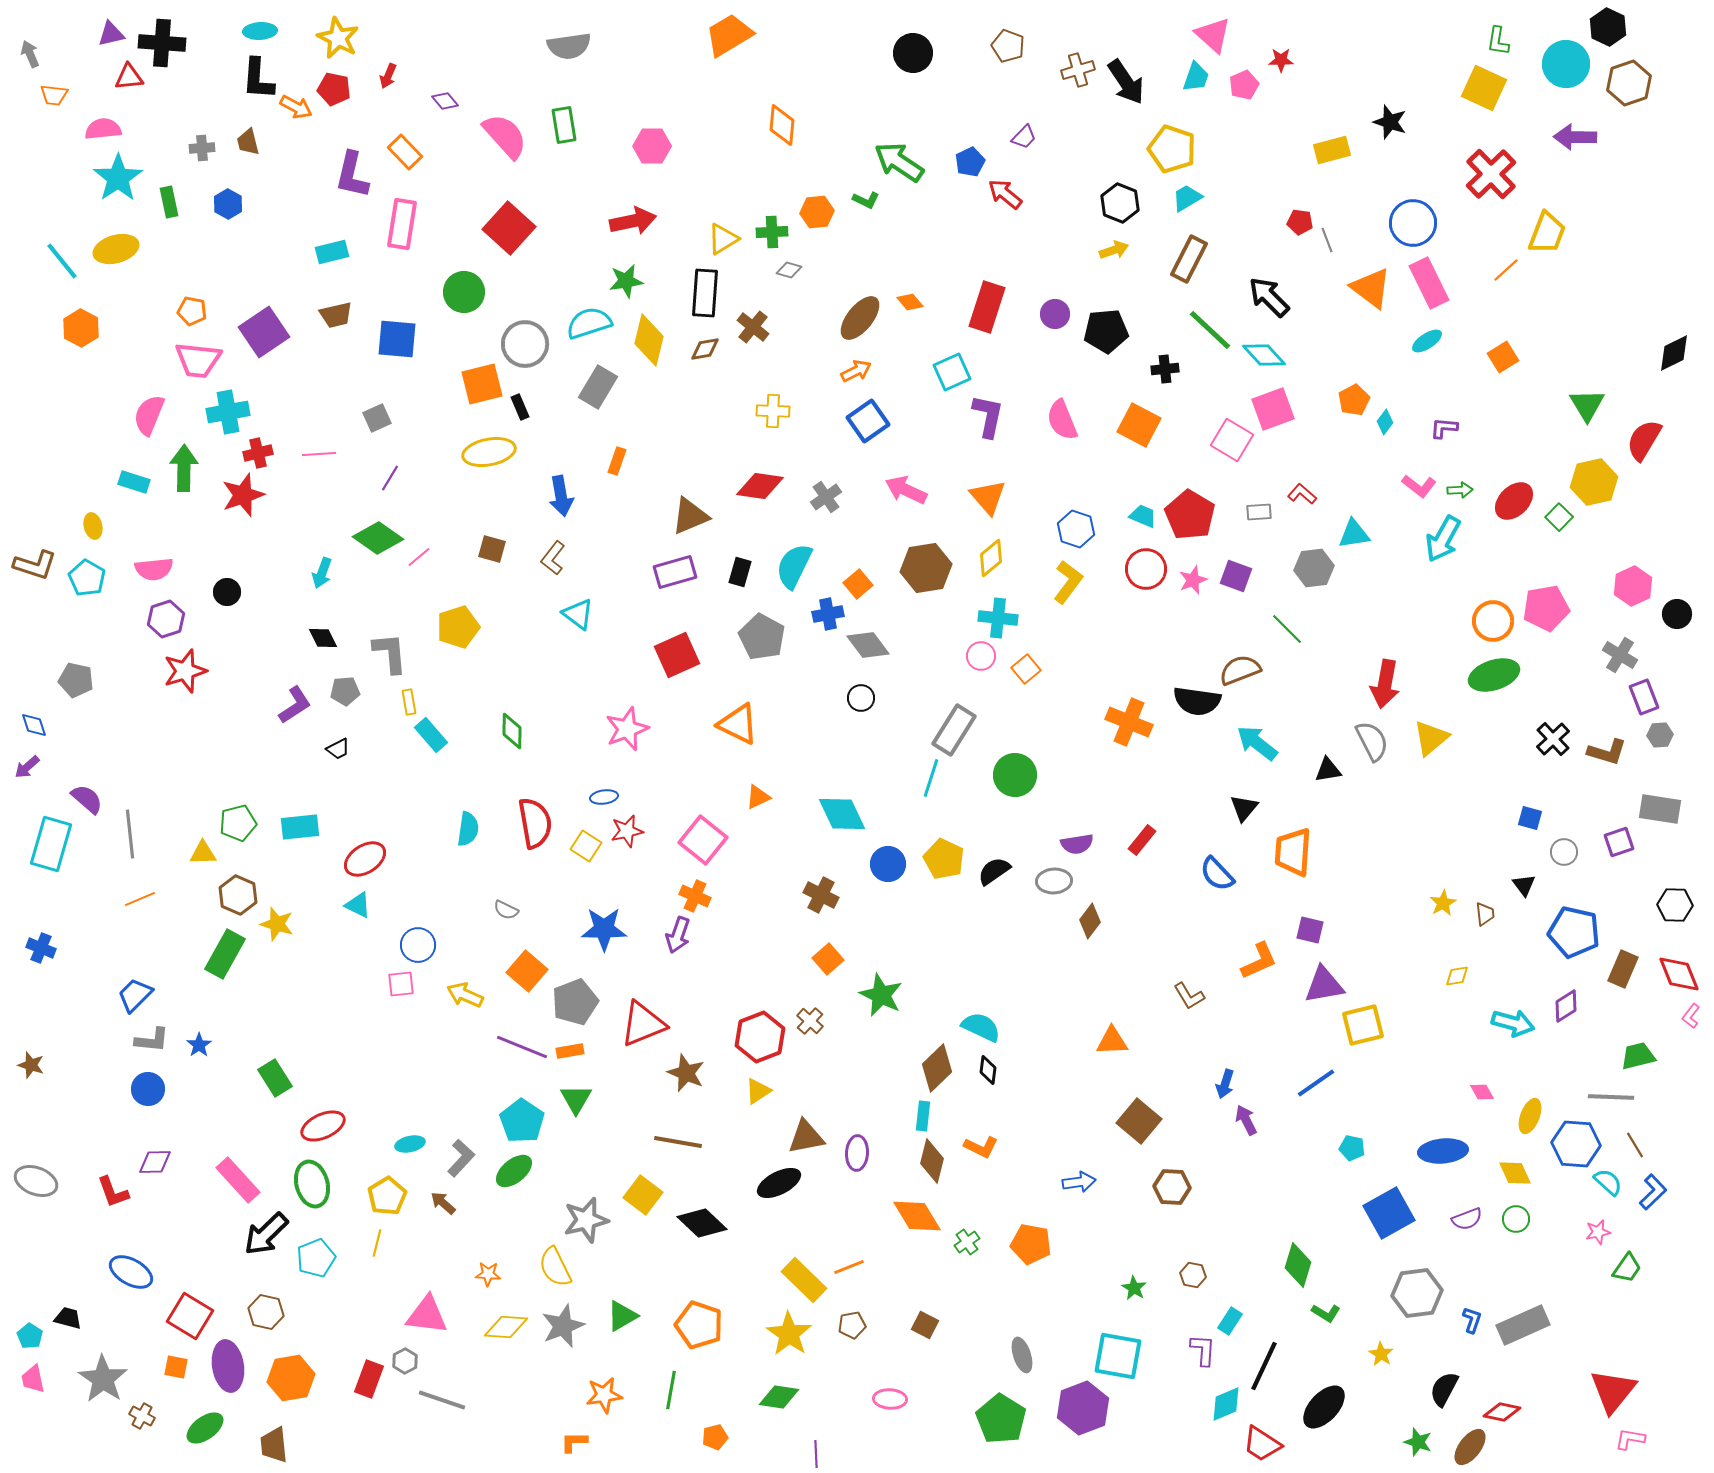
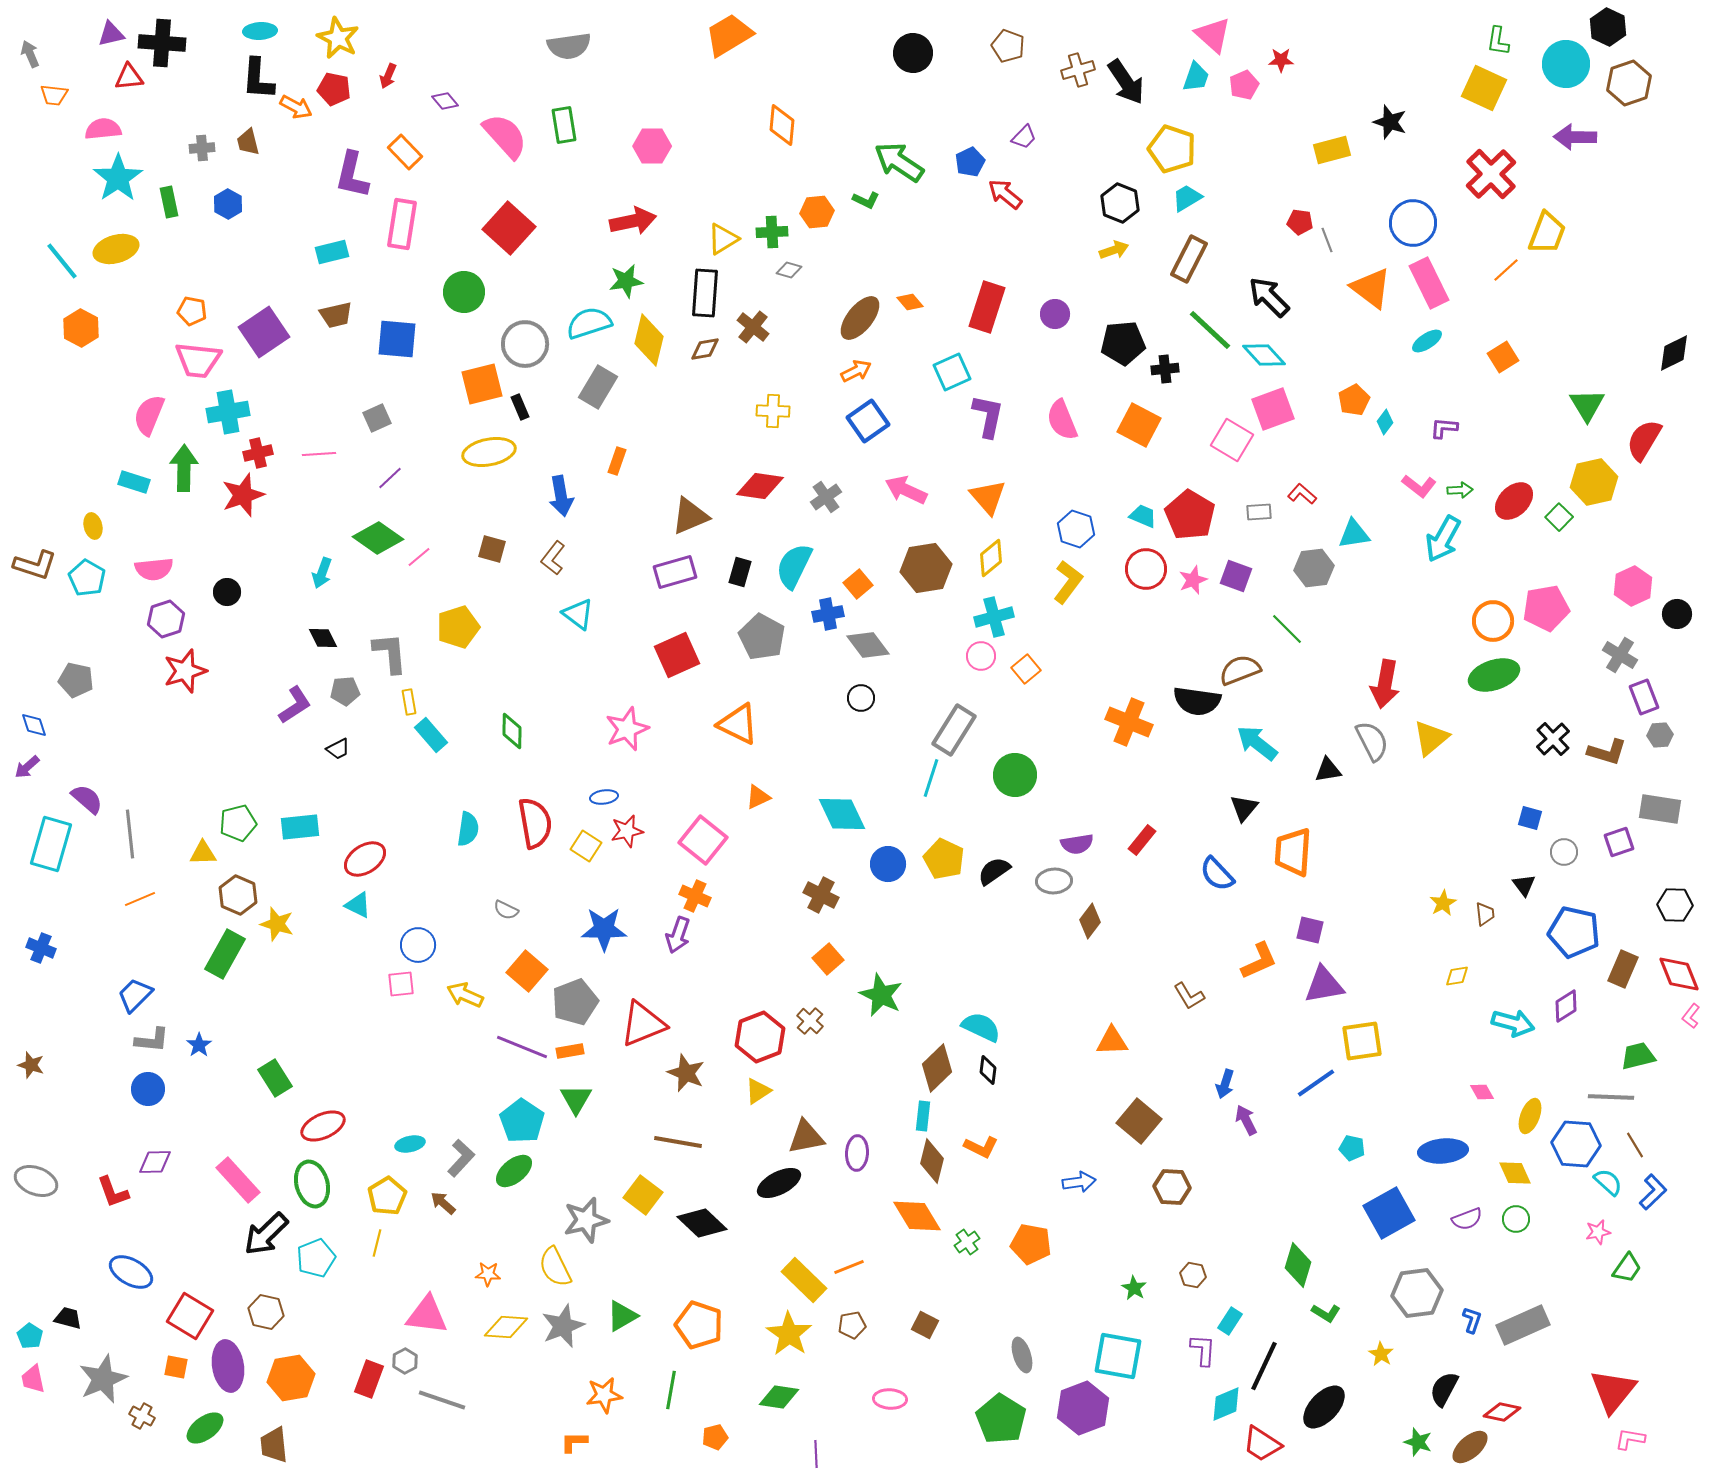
black pentagon at (1106, 331): moved 17 px right, 12 px down
purple line at (390, 478): rotated 16 degrees clockwise
cyan cross at (998, 618): moved 4 px left, 1 px up; rotated 21 degrees counterclockwise
yellow square at (1363, 1025): moved 1 px left, 16 px down; rotated 6 degrees clockwise
gray star at (103, 1379): rotated 15 degrees clockwise
brown ellipse at (1470, 1447): rotated 12 degrees clockwise
